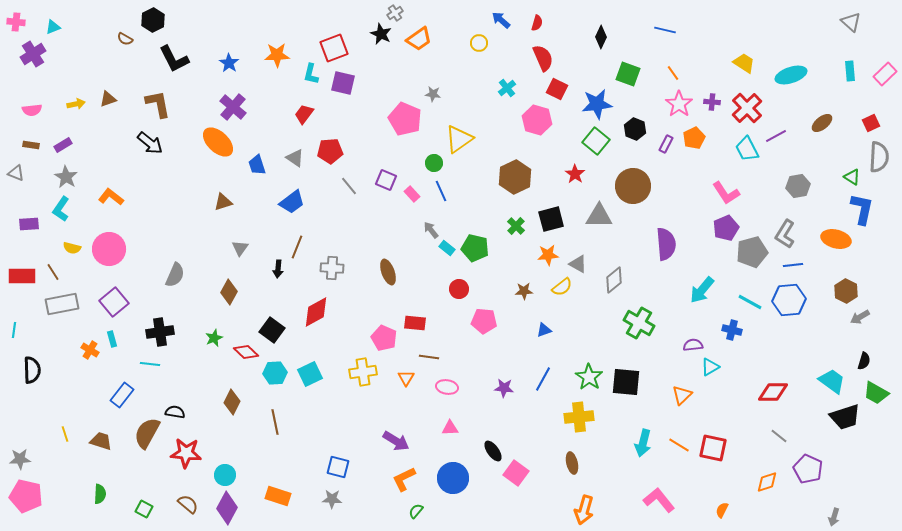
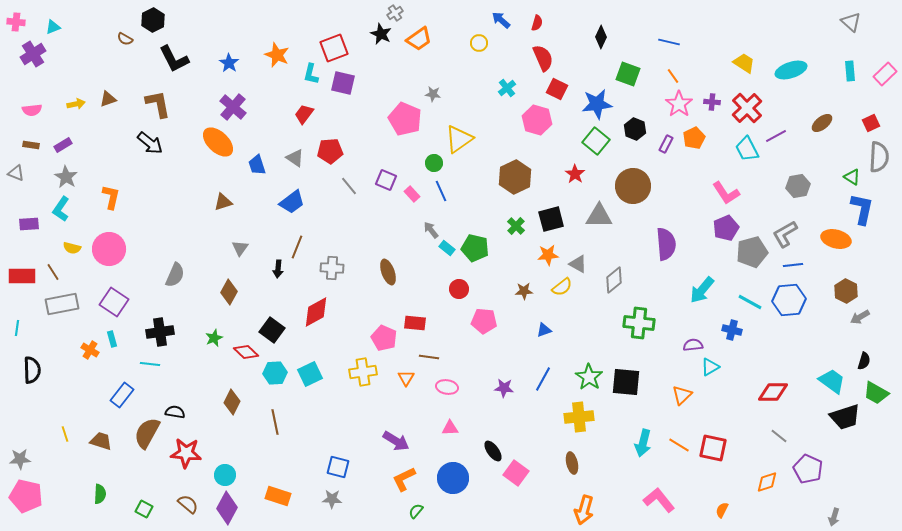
blue line at (665, 30): moved 4 px right, 12 px down
orange star at (277, 55): rotated 25 degrees clockwise
orange line at (673, 73): moved 3 px down
cyan ellipse at (791, 75): moved 5 px up
orange L-shape at (111, 197): rotated 65 degrees clockwise
gray L-shape at (785, 234): rotated 28 degrees clockwise
purple square at (114, 302): rotated 16 degrees counterclockwise
green cross at (639, 323): rotated 24 degrees counterclockwise
cyan line at (14, 330): moved 3 px right, 2 px up
